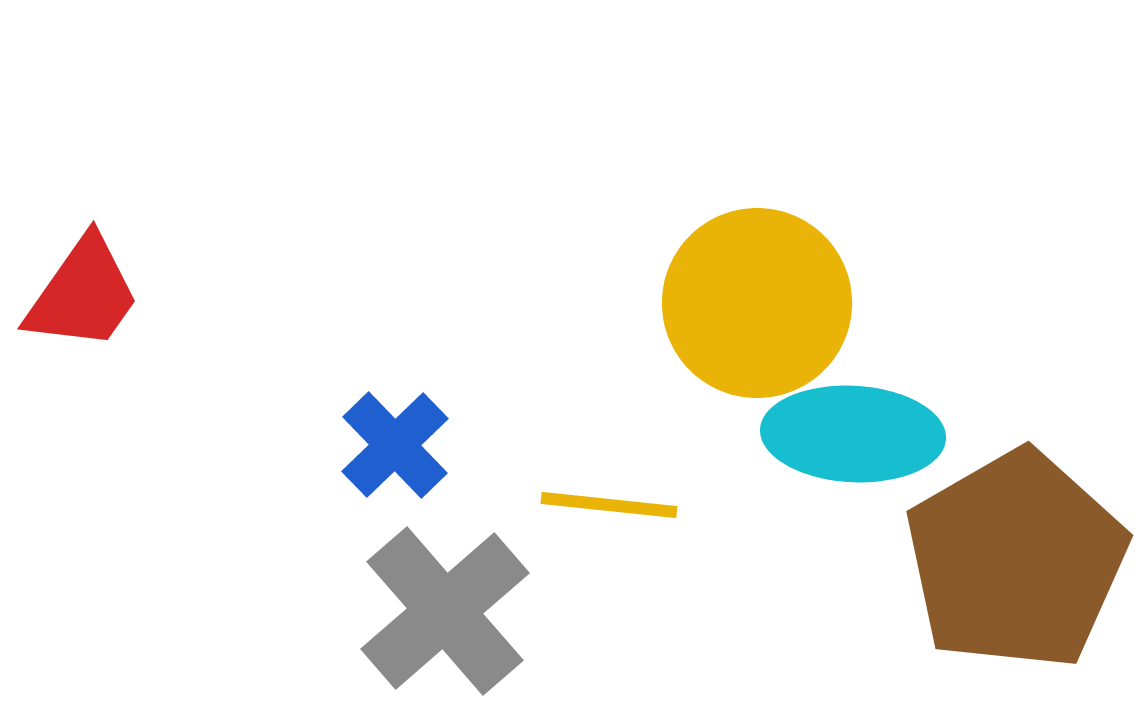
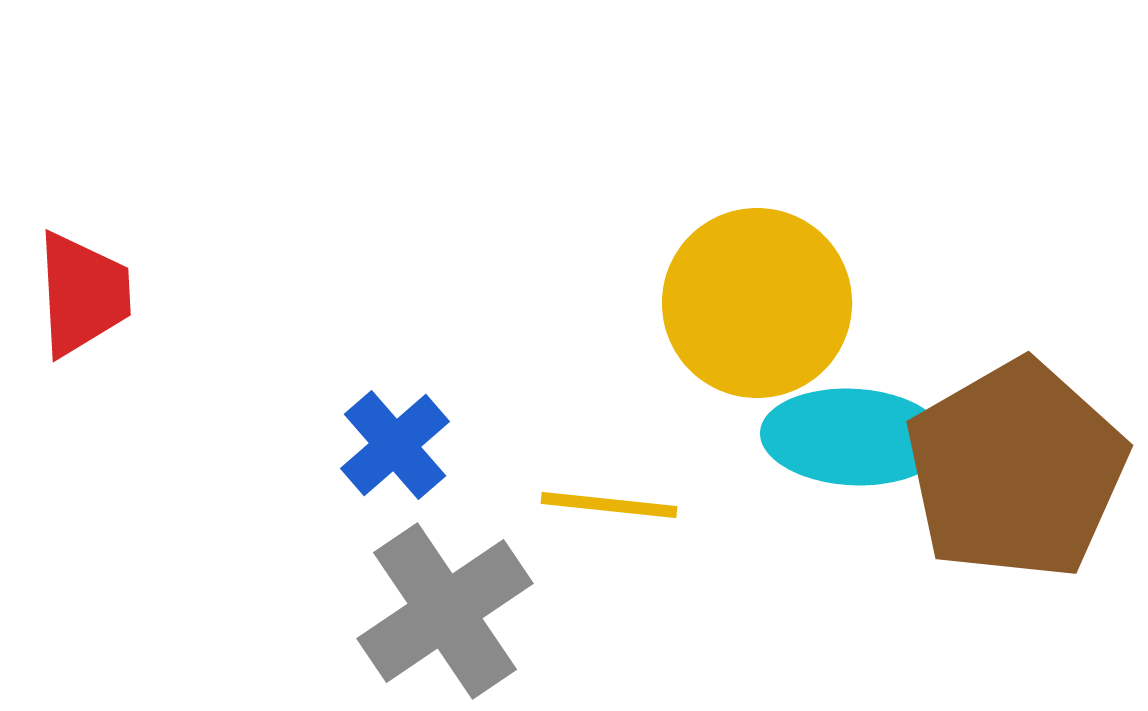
red trapezoid: rotated 38 degrees counterclockwise
cyan ellipse: moved 3 px down
blue cross: rotated 3 degrees clockwise
brown pentagon: moved 90 px up
gray cross: rotated 7 degrees clockwise
